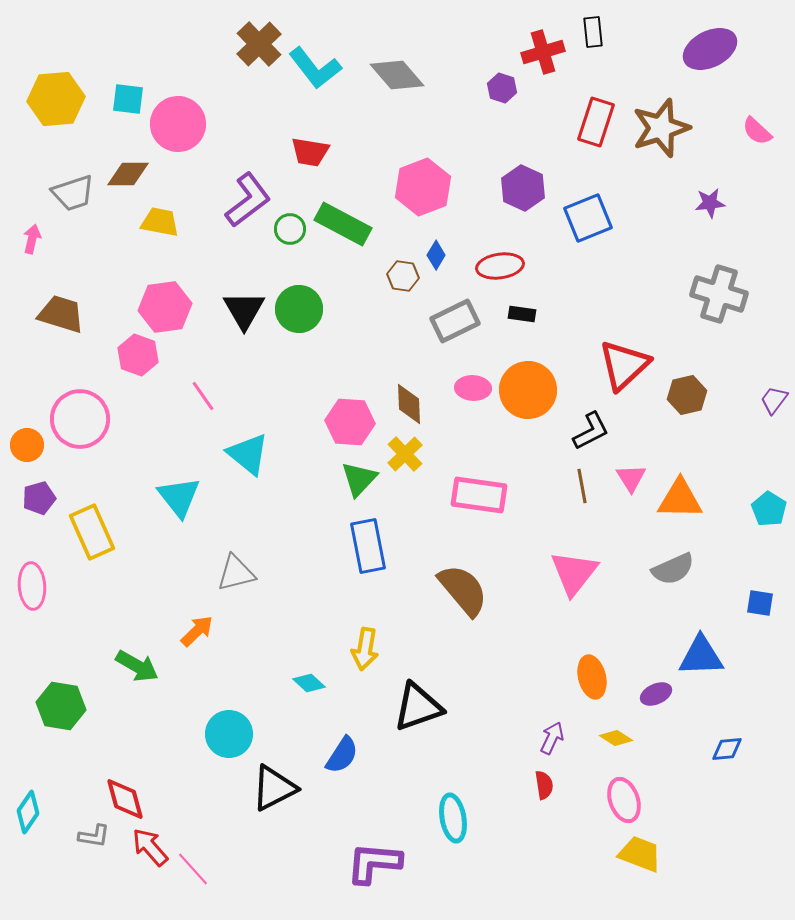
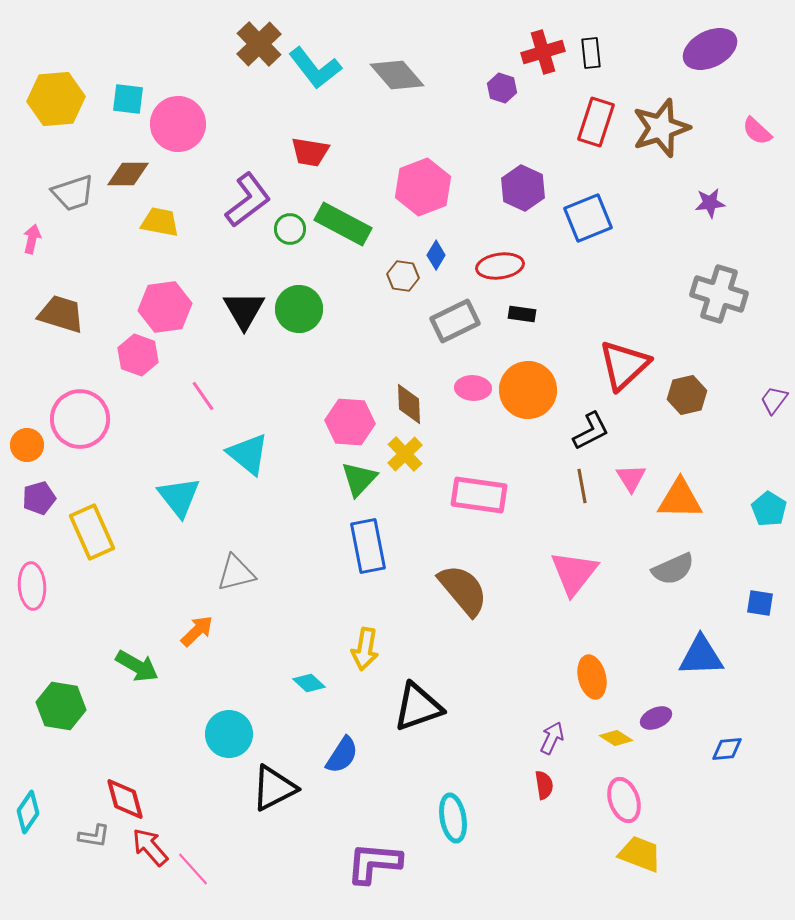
black rectangle at (593, 32): moved 2 px left, 21 px down
purple ellipse at (656, 694): moved 24 px down
